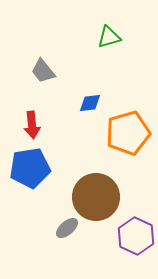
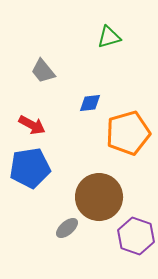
red arrow: rotated 56 degrees counterclockwise
brown circle: moved 3 px right
purple hexagon: rotated 6 degrees counterclockwise
